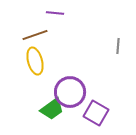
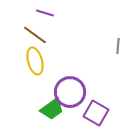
purple line: moved 10 px left; rotated 12 degrees clockwise
brown line: rotated 55 degrees clockwise
